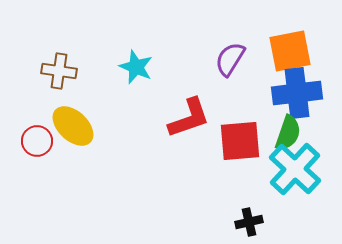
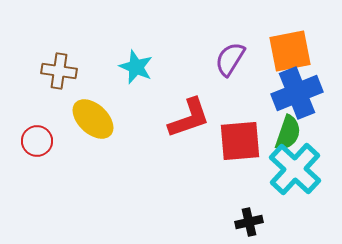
blue cross: rotated 15 degrees counterclockwise
yellow ellipse: moved 20 px right, 7 px up
